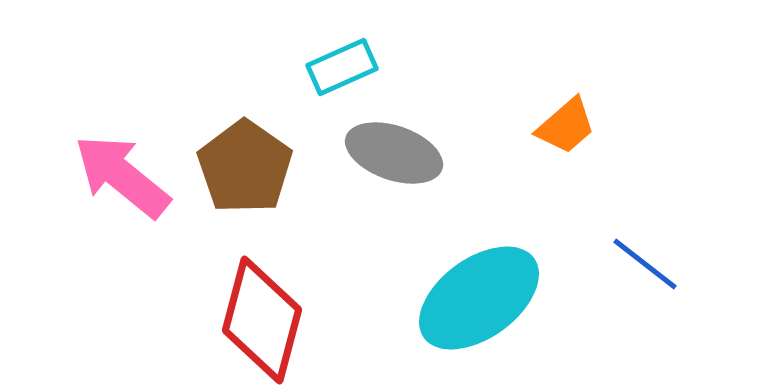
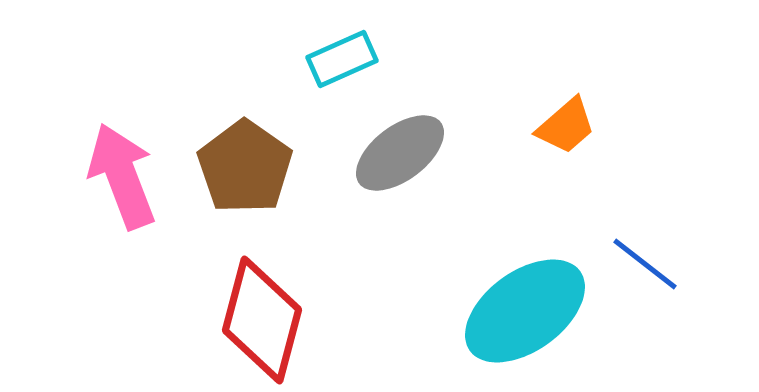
cyan rectangle: moved 8 px up
gray ellipse: moved 6 px right; rotated 56 degrees counterclockwise
pink arrow: rotated 30 degrees clockwise
cyan ellipse: moved 46 px right, 13 px down
